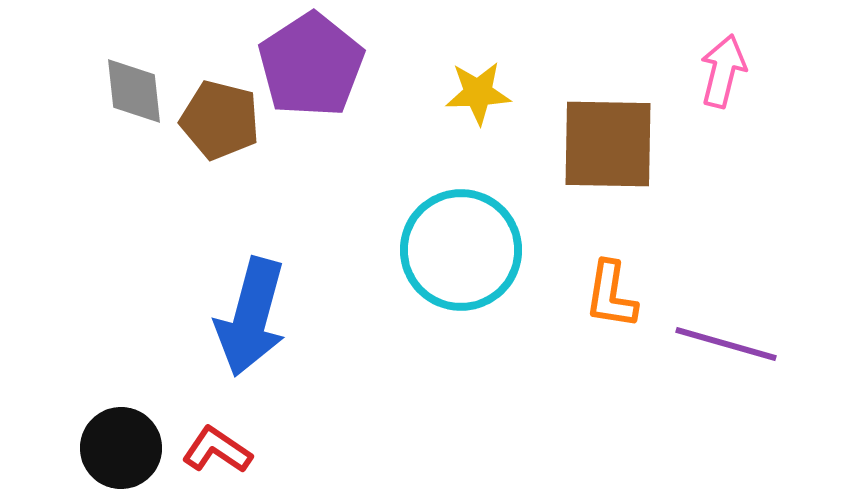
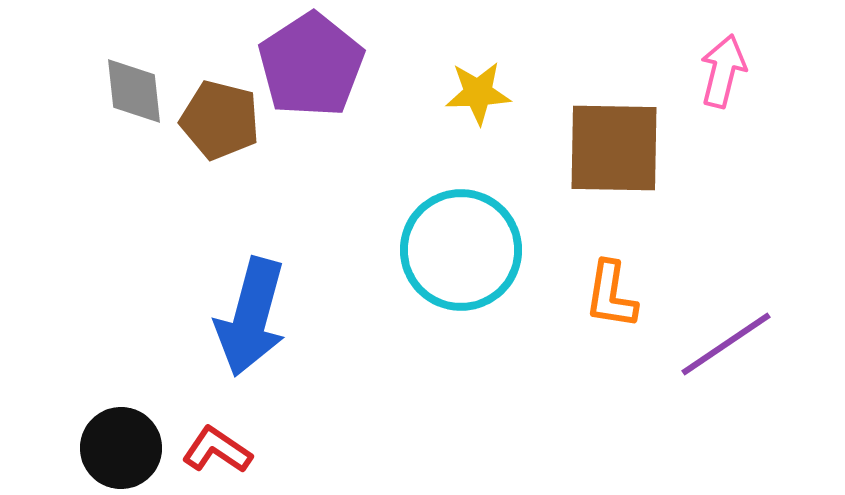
brown square: moved 6 px right, 4 px down
purple line: rotated 50 degrees counterclockwise
